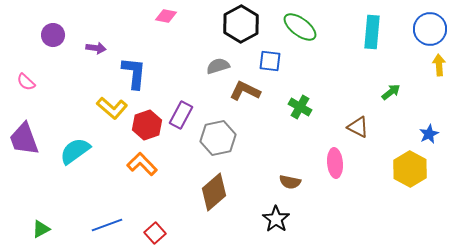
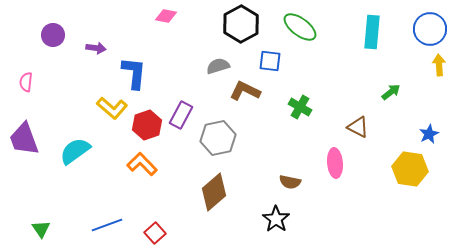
pink semicircle: rotated 54 degrees clockwise
yellow hexagon: rotated 20 degrees counterclockwise
green triangle: rotated 36 degrees counterclockwise
